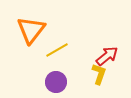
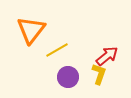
purple circle: moved 12 px right, 5 px up
